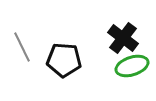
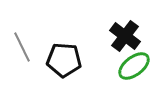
black cross: moved 2 px right, 2 px up
green ellipse: moved 2 px right; rotated 20 degrees counterclockwise
